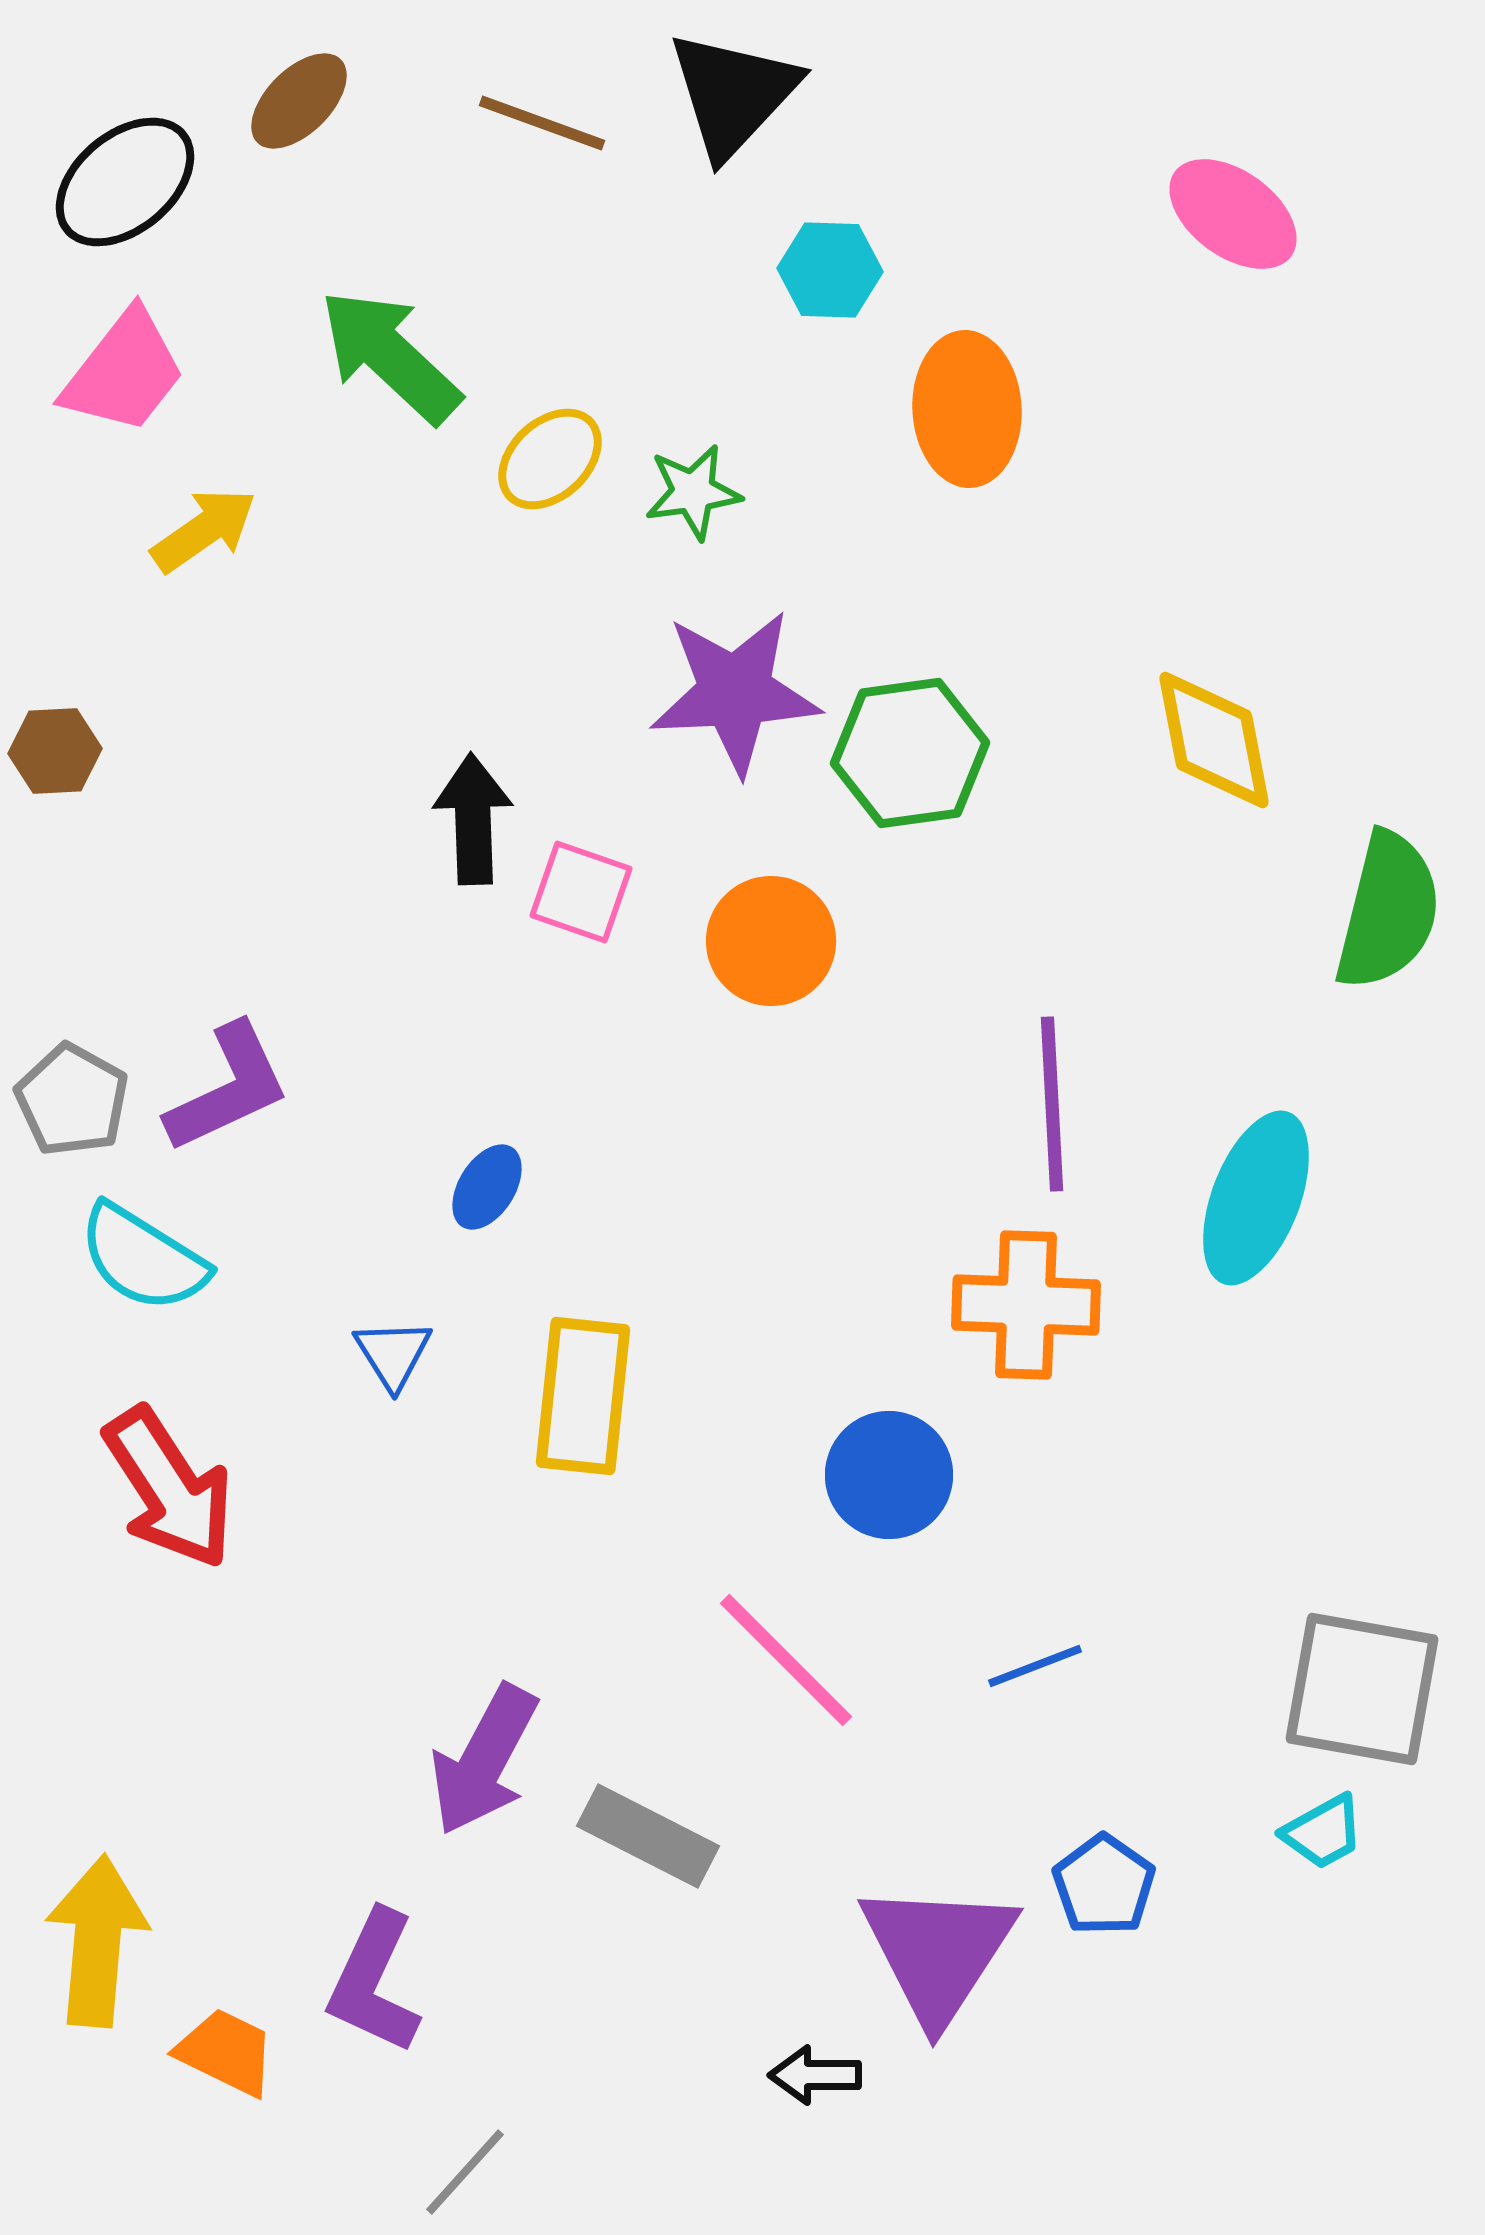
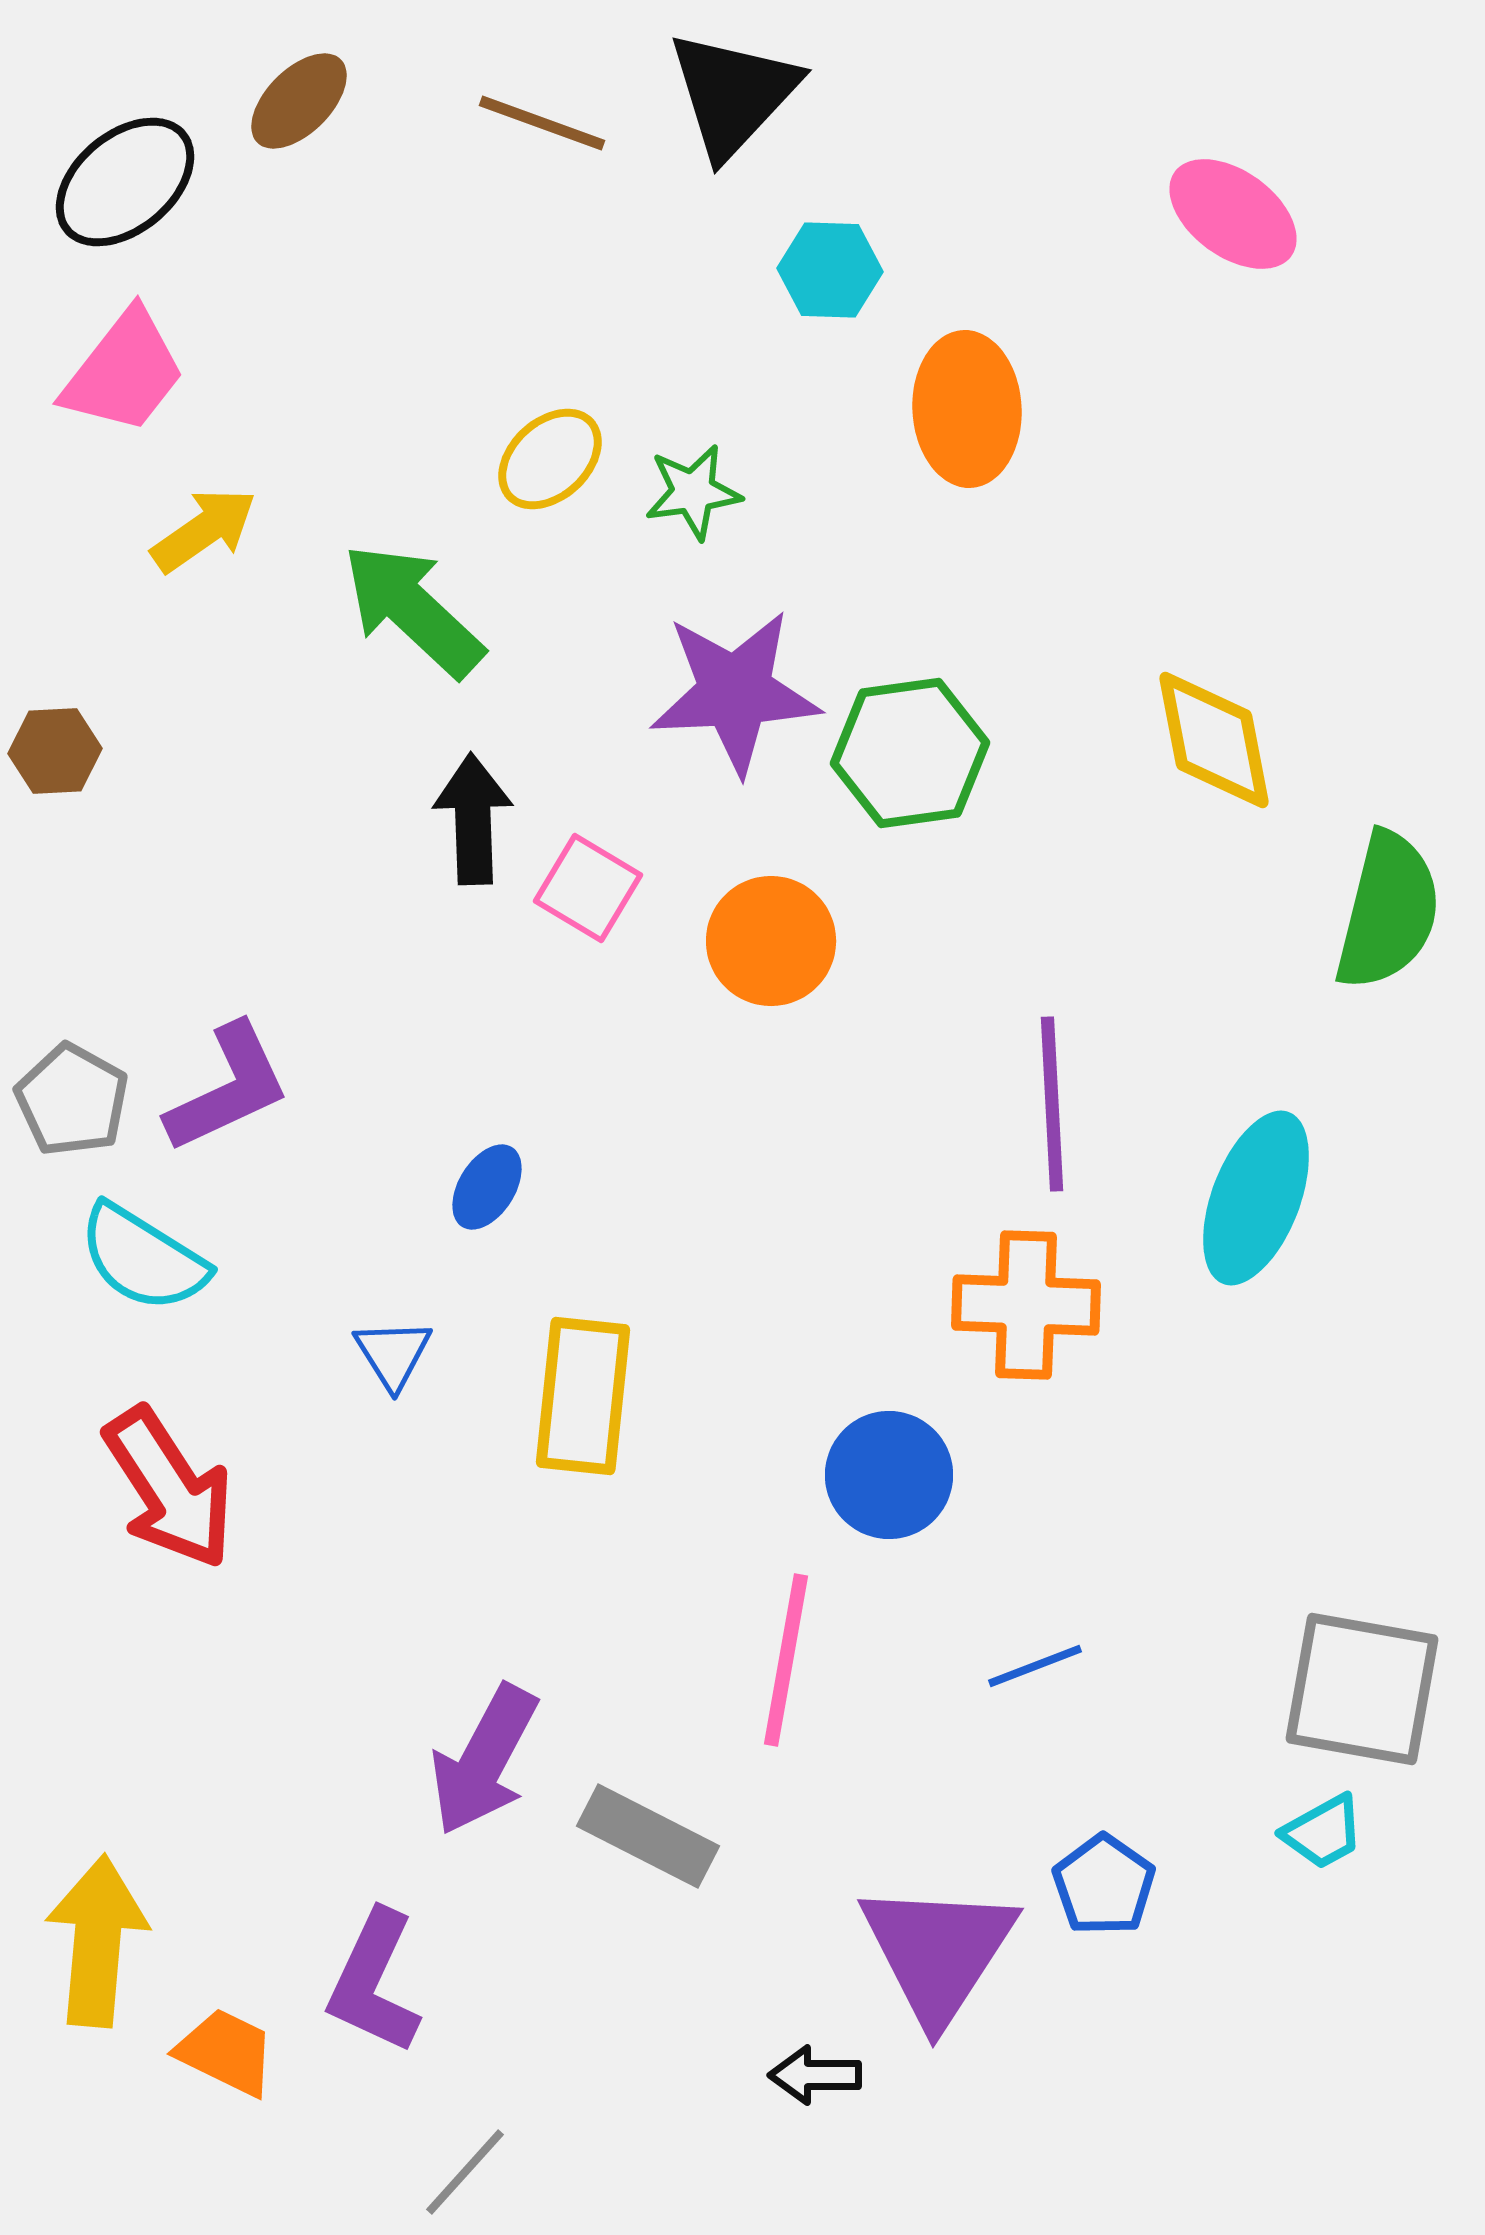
green arrow at (390, 356): moved 23 px right, 254 px down
pink square at (581, 892): moved 7 px right, 4 px up; rotated 12 degrees clockwise
pink line at (786, 1660): rotated 55 degrees clockwise
